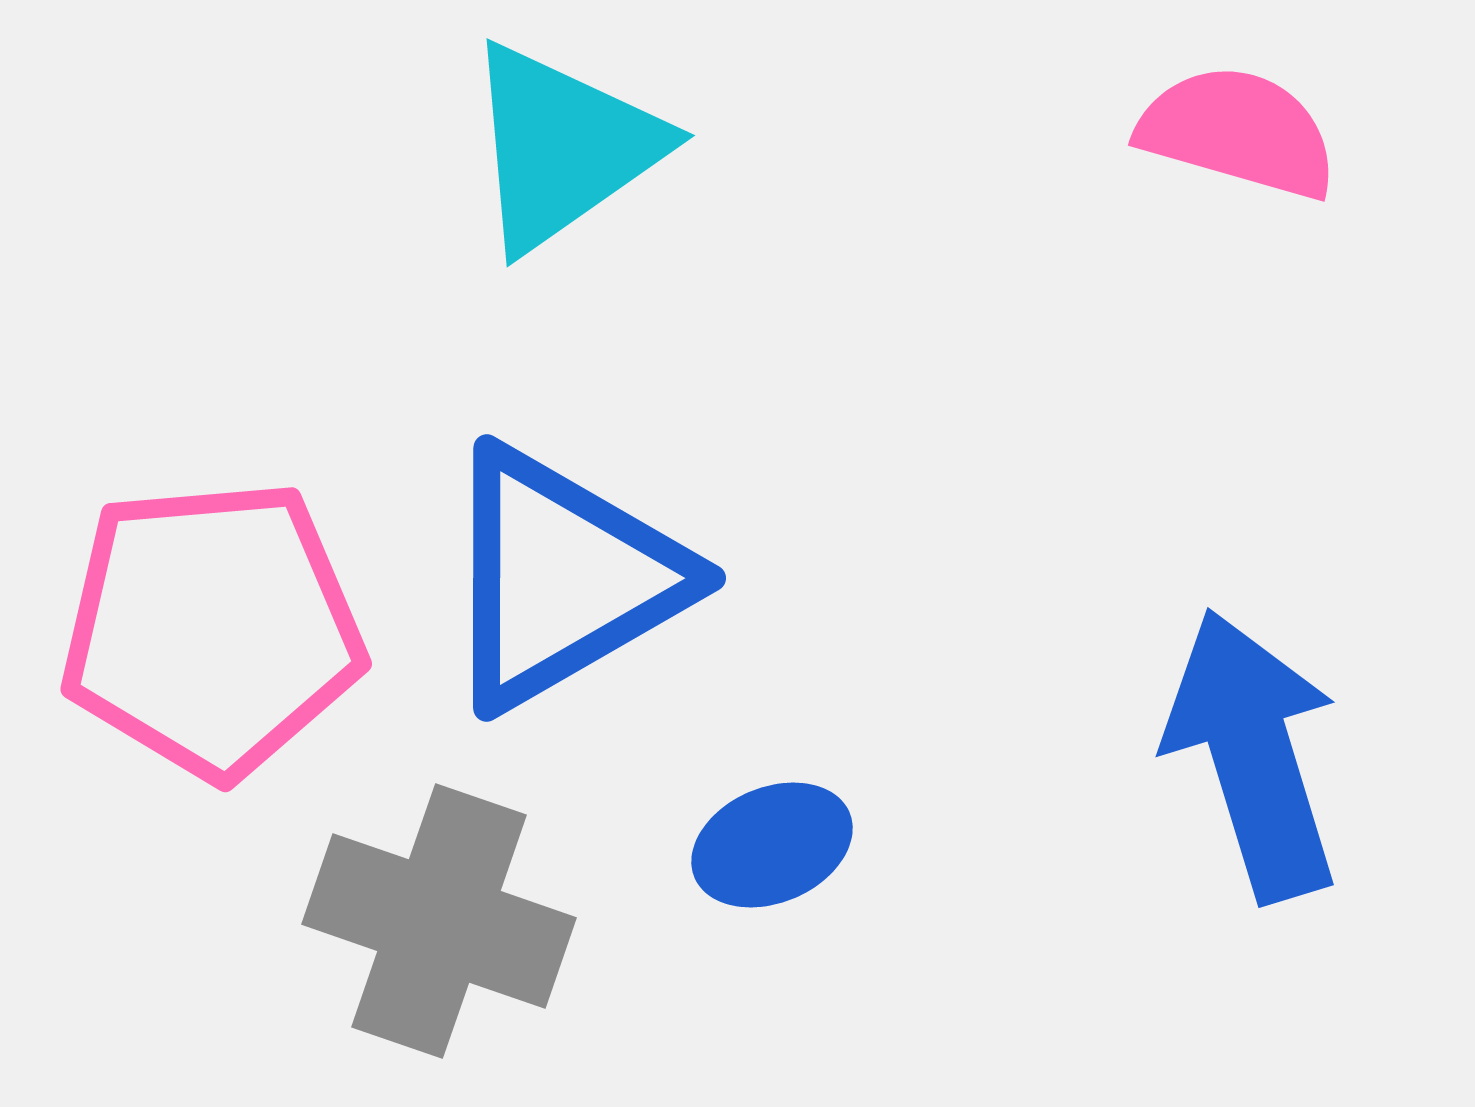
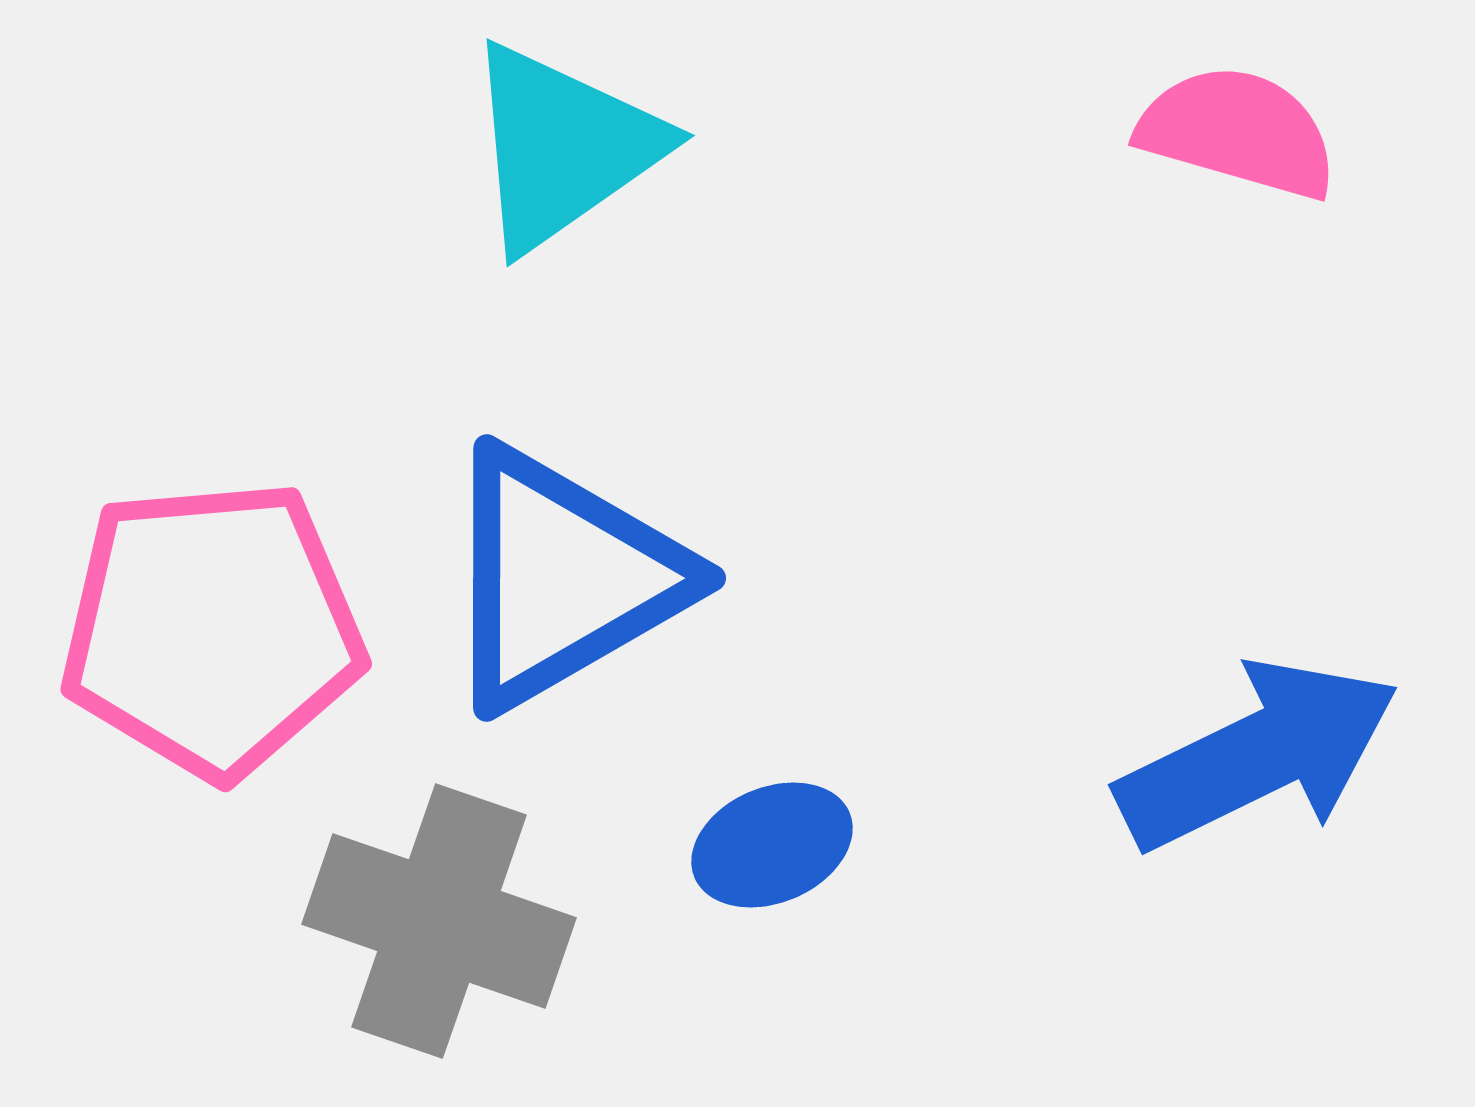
blue arrow: moved 5 px right; rotated 81 degrees clockwise
